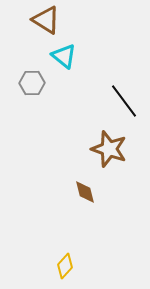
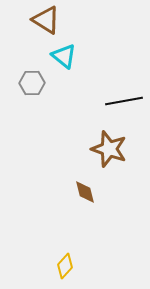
black line: rotated 63 degrees counterclockwise
